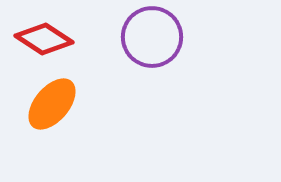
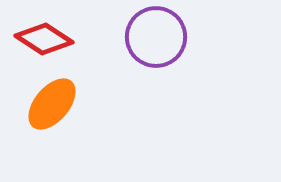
purple circle: moved 4 px right
